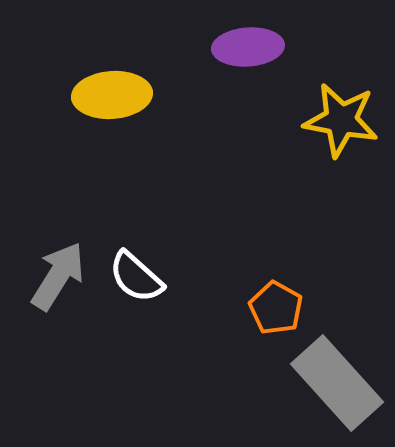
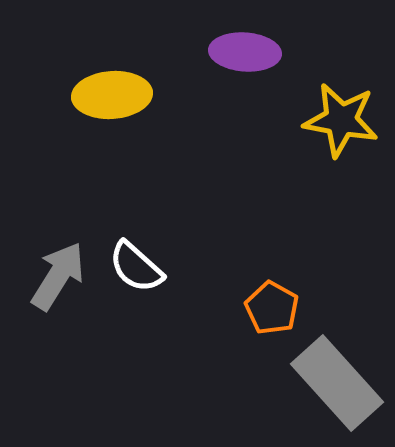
purple ellipse: moved 3 px left, 5 px down; rotated 8 degrees clockwise
white semicircle: moved 10 px up
orange pentagon: moved 4 px left
